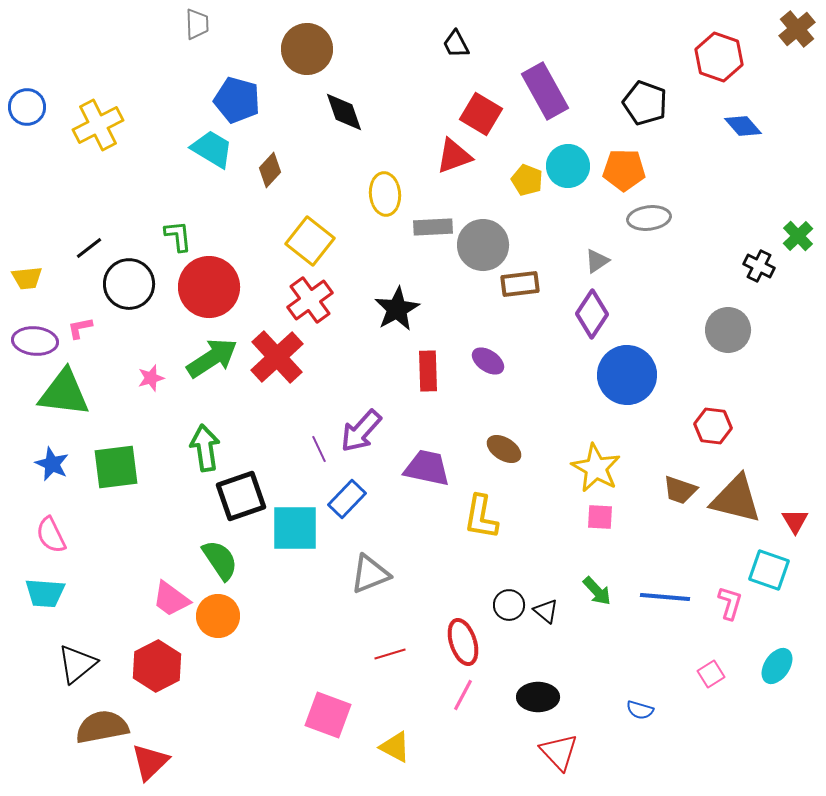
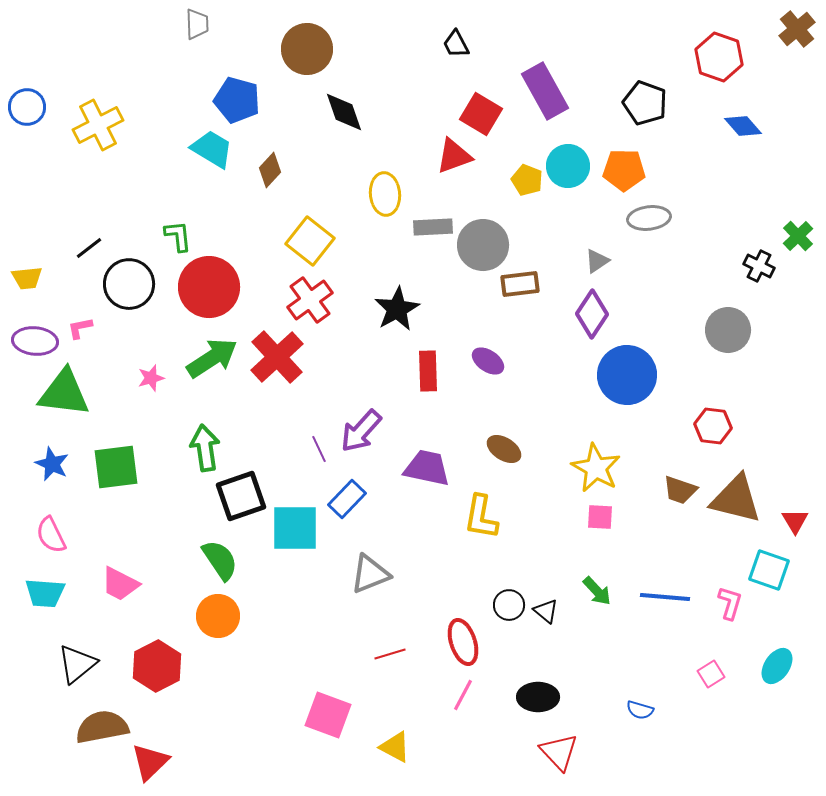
pink trapezoid at (171, 599): moved 51 px left, 15 px up; rotated 9 degrees counterclockwise
